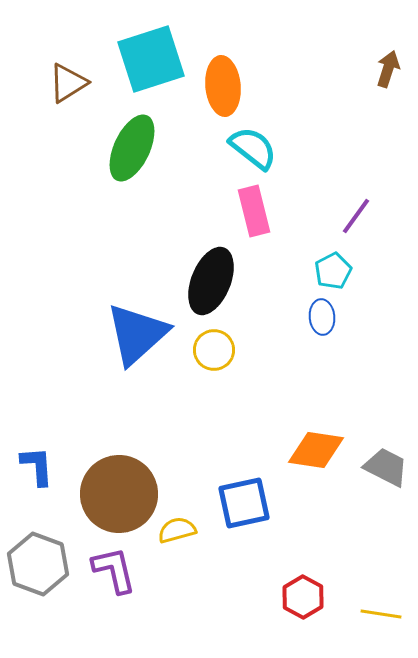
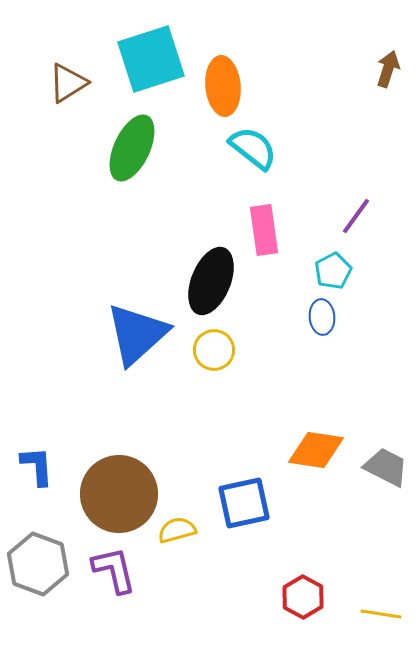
pink rectangle: moved 10 px right, 19 px down; rotated 6 degrees clockwise
